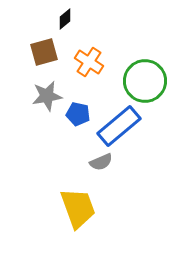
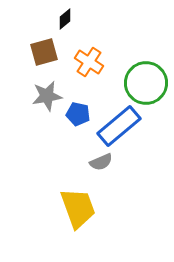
green circle: moved 1 px right, 2 px down
